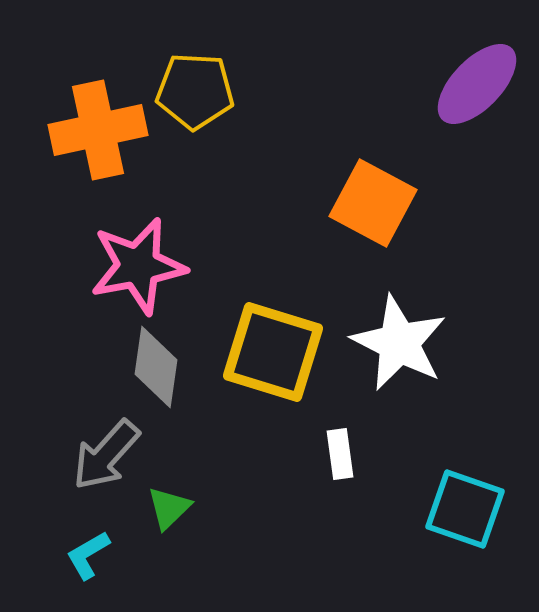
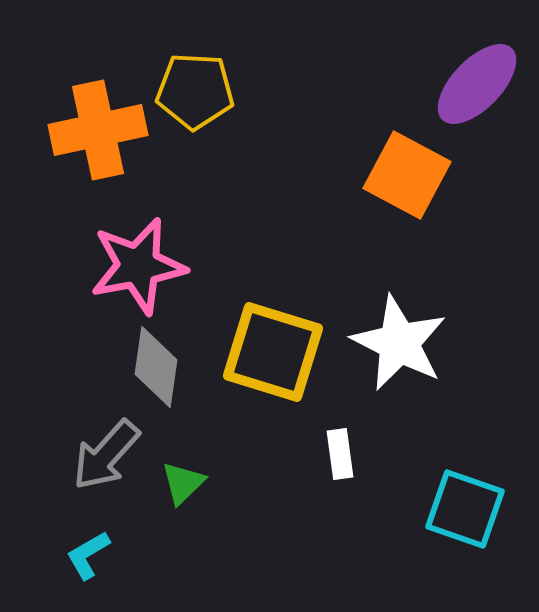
orange square: moved 34 px right, 28 px up
green triangle: moved 14 px right, 25 px up
